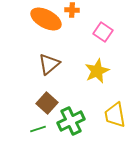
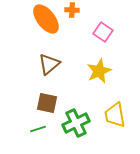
orange ellipse: rotated 24 degrees clockwise
yellow star: moved 2 px right
brown square: rotated 30 degrees counterclockwise
green cross: moved 5 px right, 2 px down
